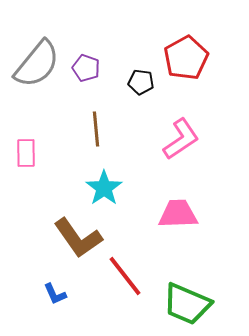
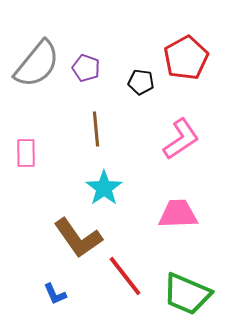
green trapezoid: moved 10 px up
